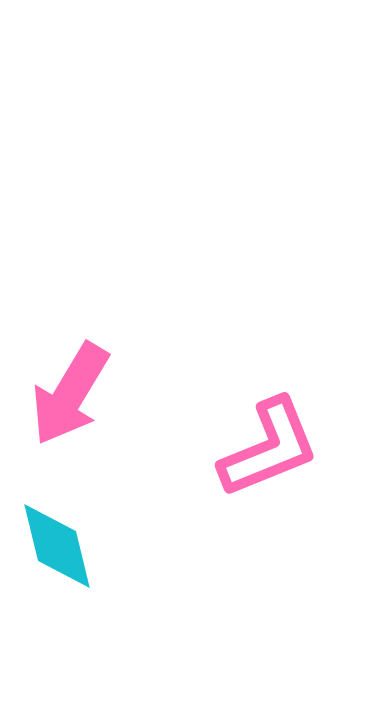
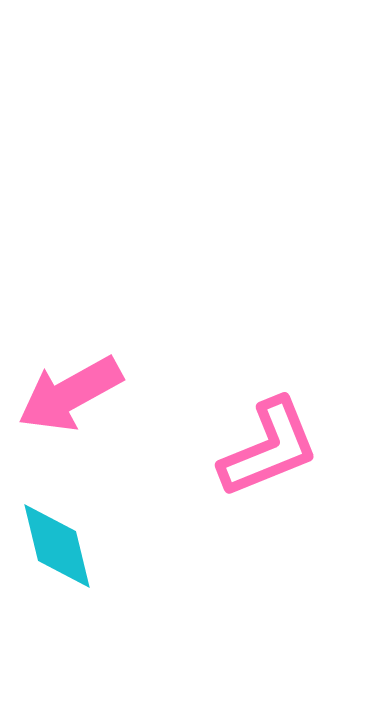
pink arrow: rotated 30 degrees clockwise
